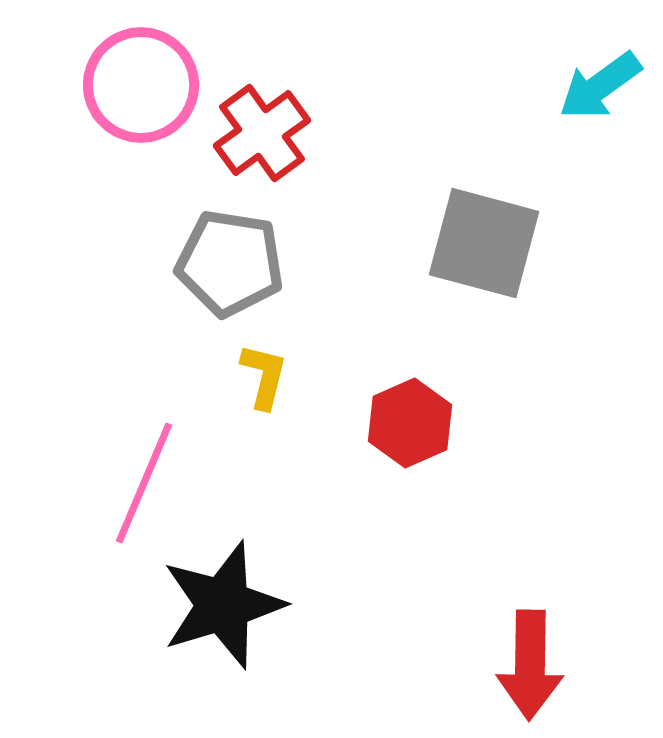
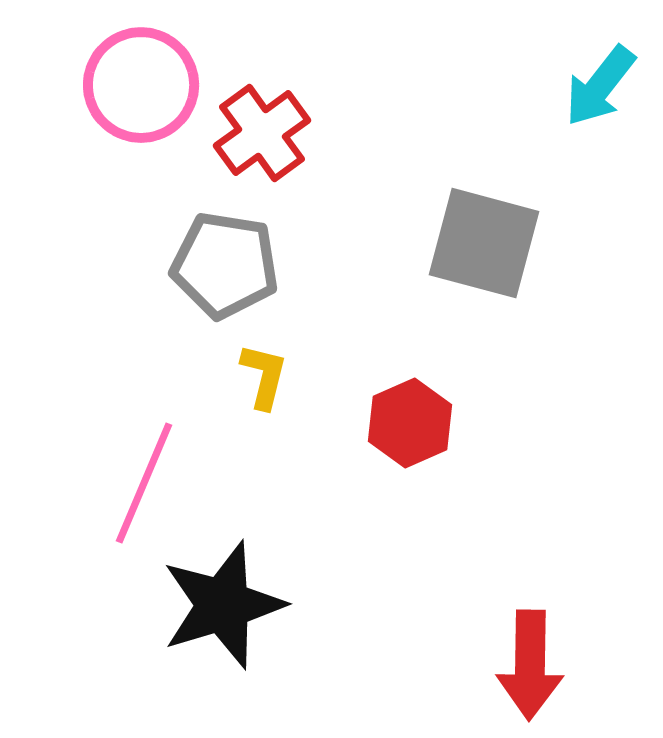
cyan arrow: rotated 16 degrees counterclockwise
gray pentagon: moved 5 px left, 2 px down
